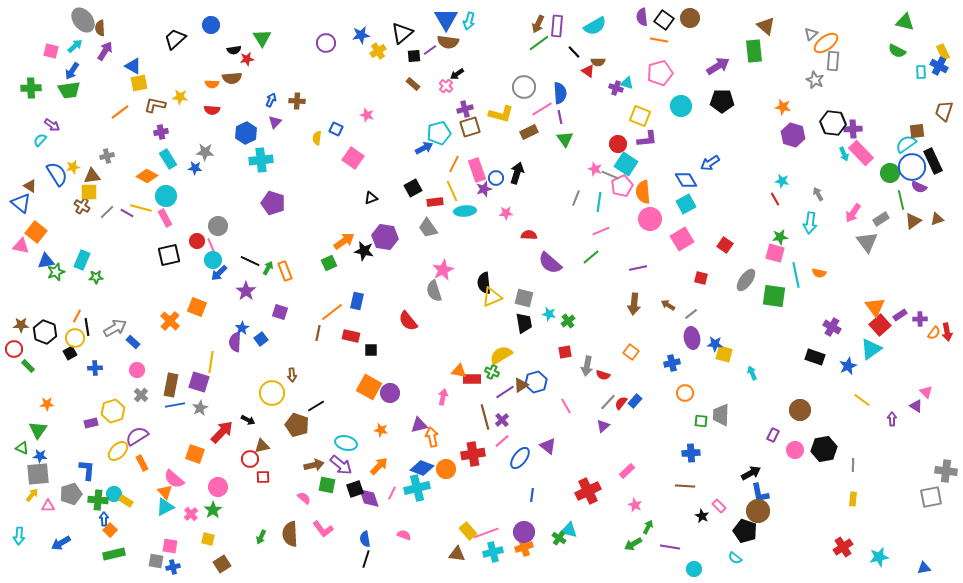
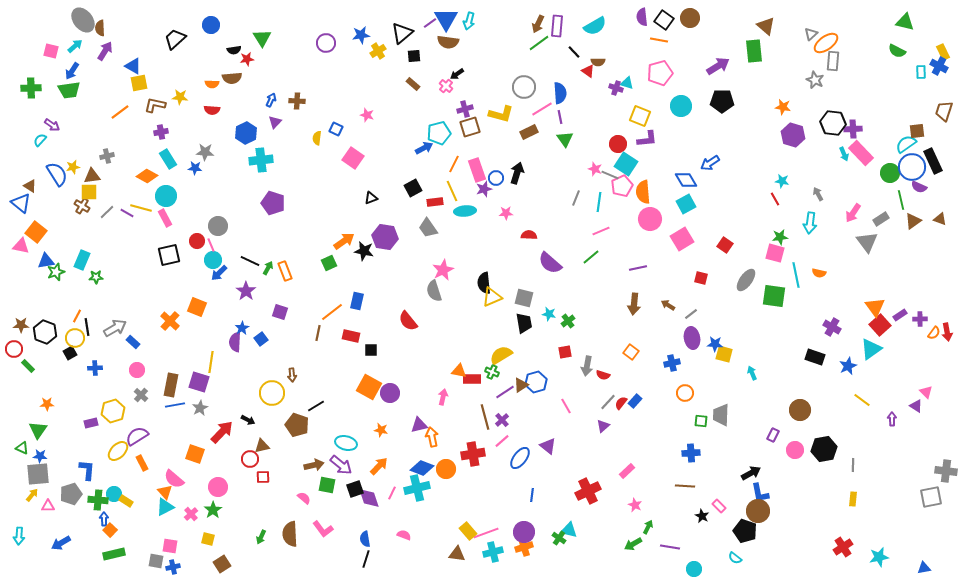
purple line at (430, 50): moved 27 px up
brown triangle at (937, 219): moved 3 px right; rotated 40 degrees clockwise
